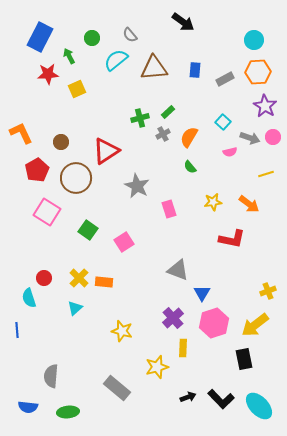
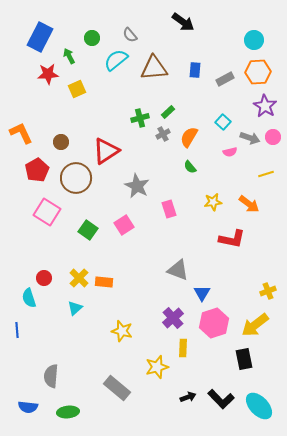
pink square at (124, 242): moved 17 px up
